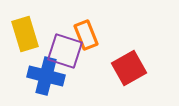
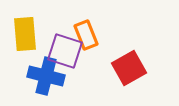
yellow rectangle: rotated 12 degrees clockwise
